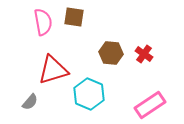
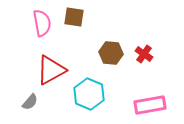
pink semicircle: moved 1 px left, 1 px down
red triangle: moved 2 px left; rotated 12 degrees counterclockwise
pink rectangle: rotated 24 degrees clockwise
